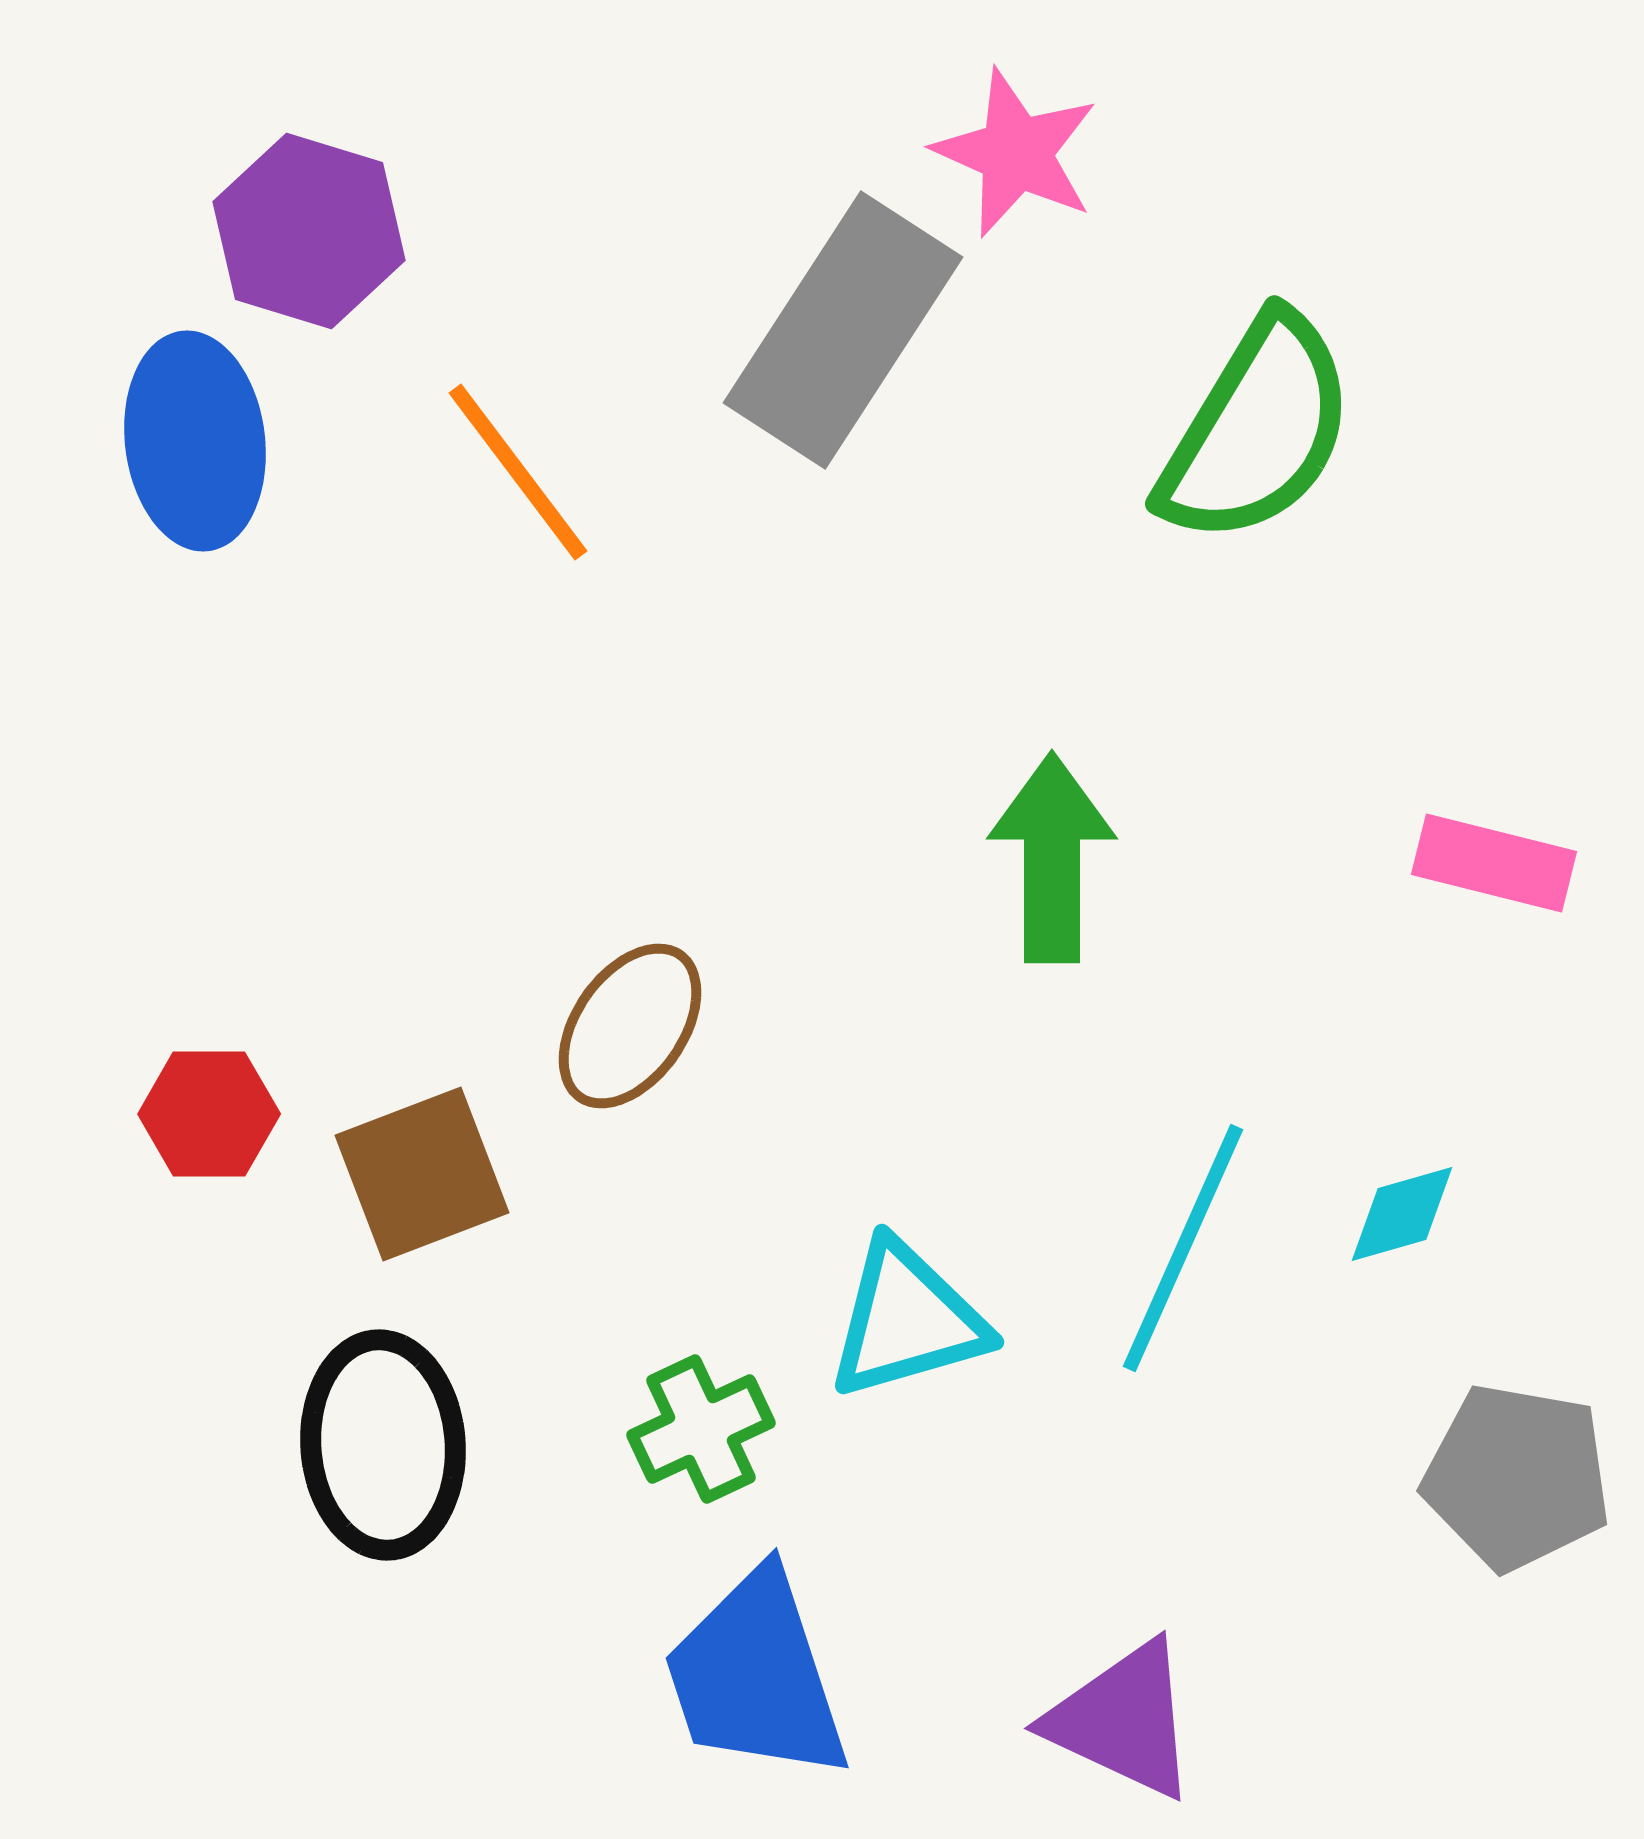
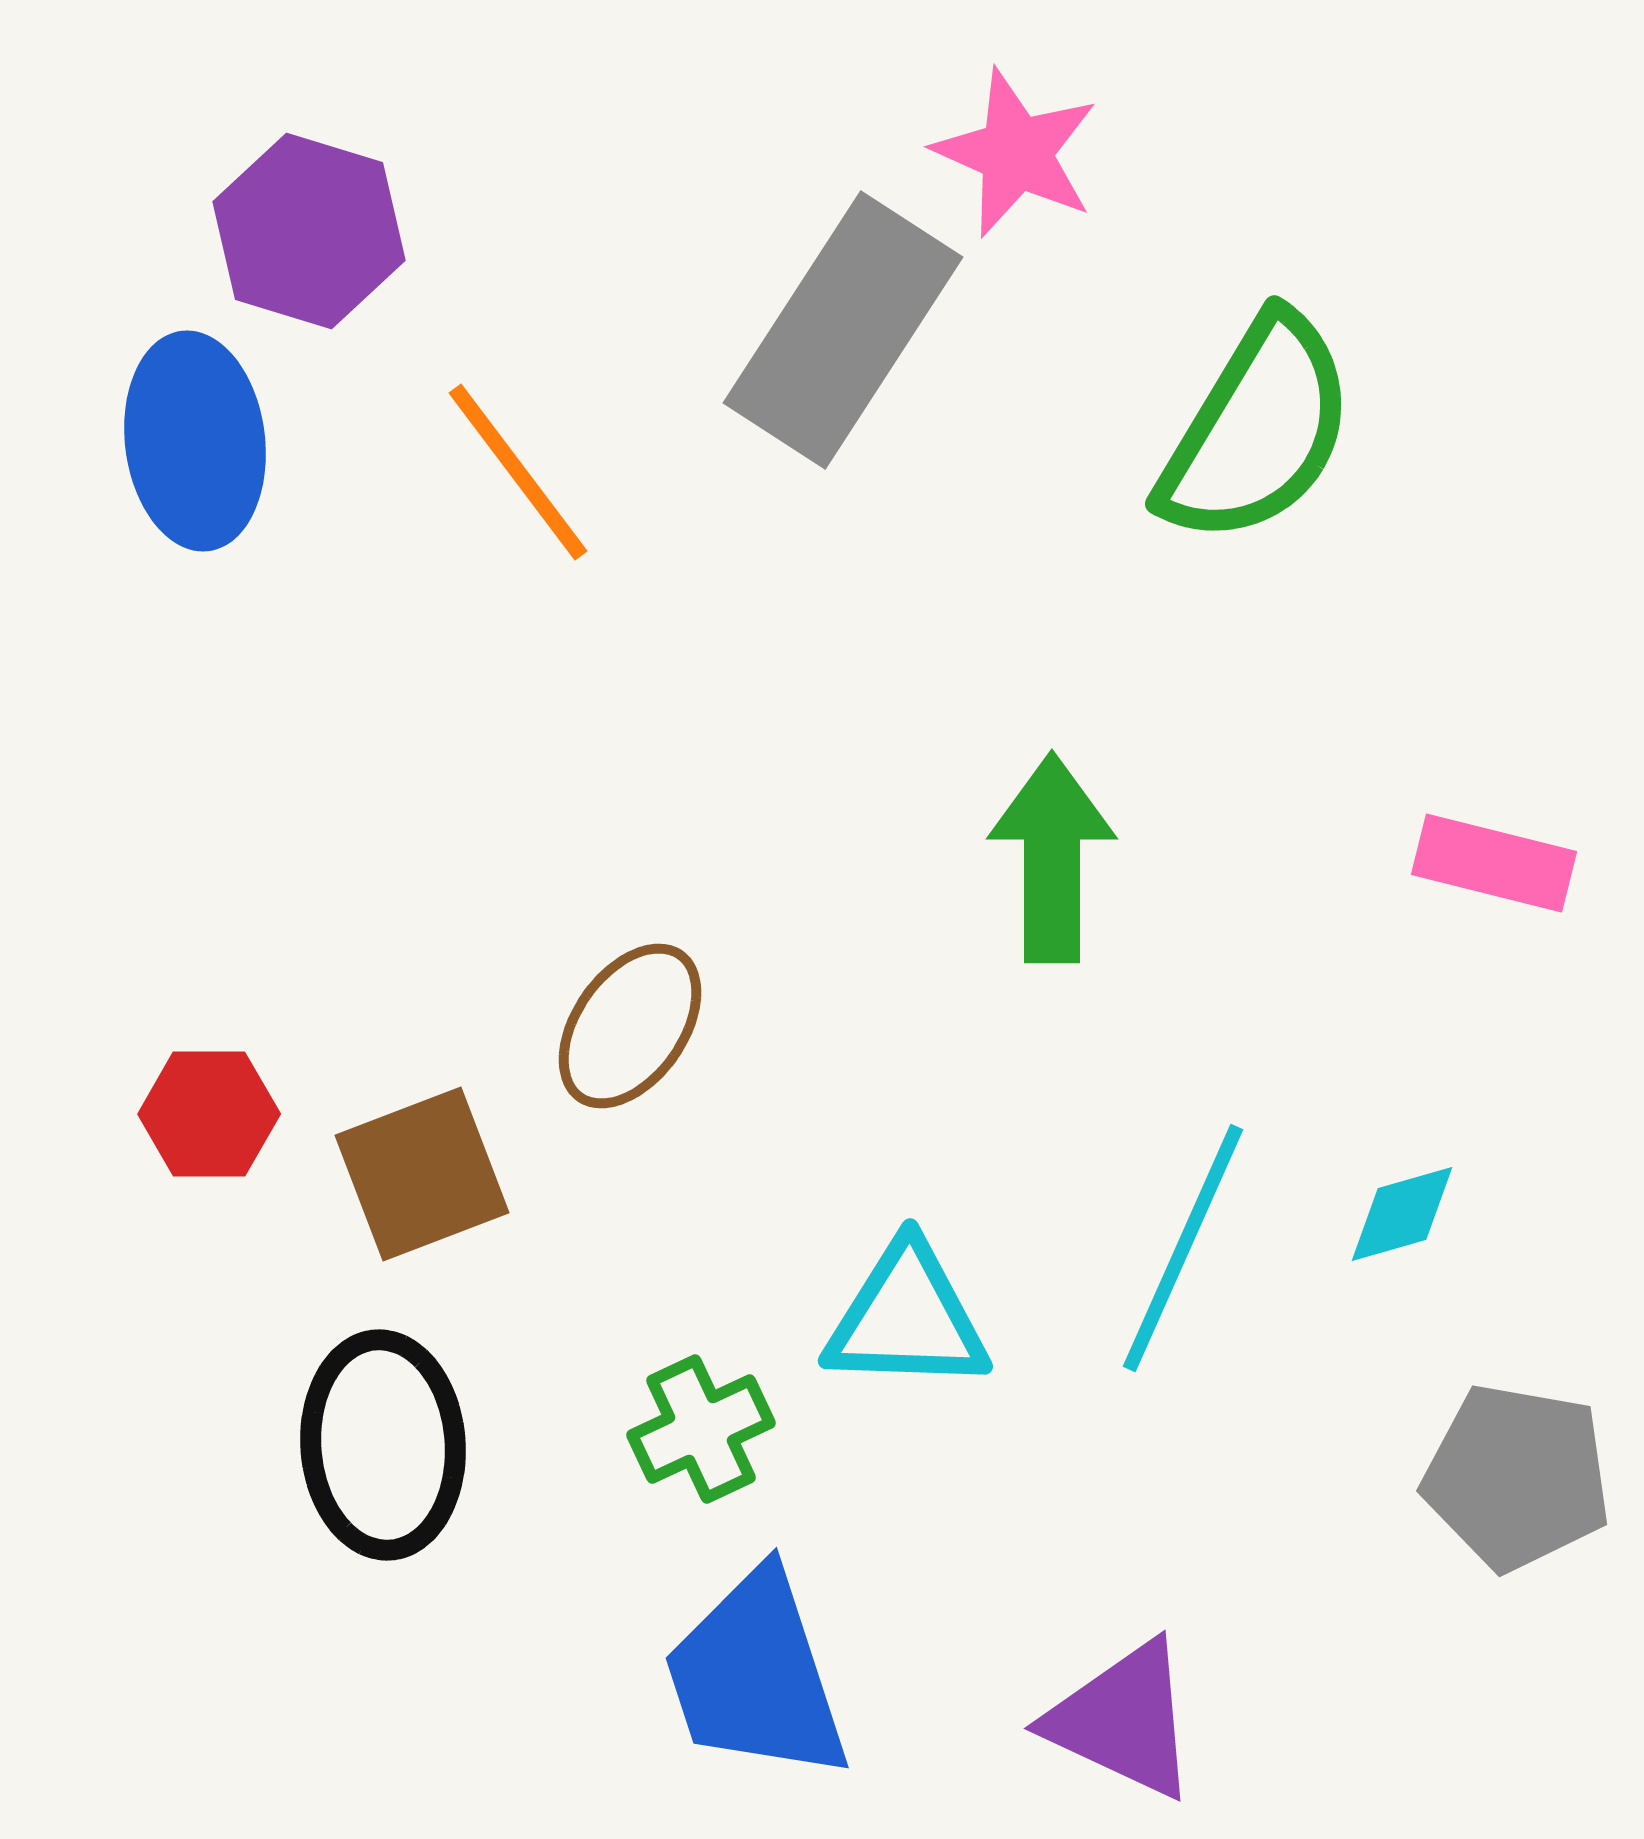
cyan triangle: moved 2 px up; rotated 18 degrees clockwise
